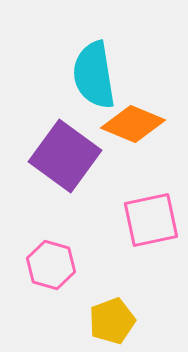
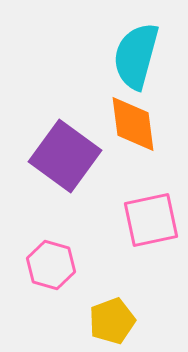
cyan semicircle: moved 42 px right, 19 px up; rotated 24 degrees clockwise
orange diamond: rotated 60 degrees clockwise
